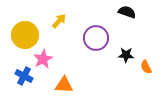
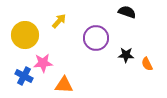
pink star: moved 4 px down; rotated 24 degrees clockwise
orange semicircle: moved 1 px right, 3 px up
